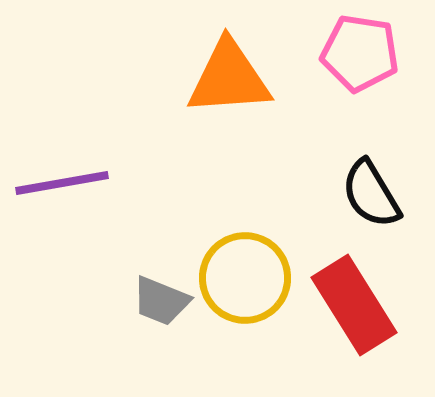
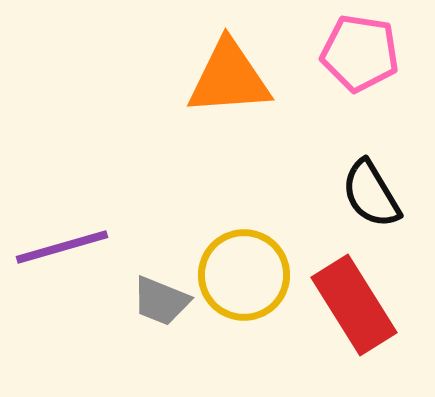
purple line: moved 64 px down; rotated 6 degrees counterclockwise
yellow circle: moved 1 px left, 3 px up
